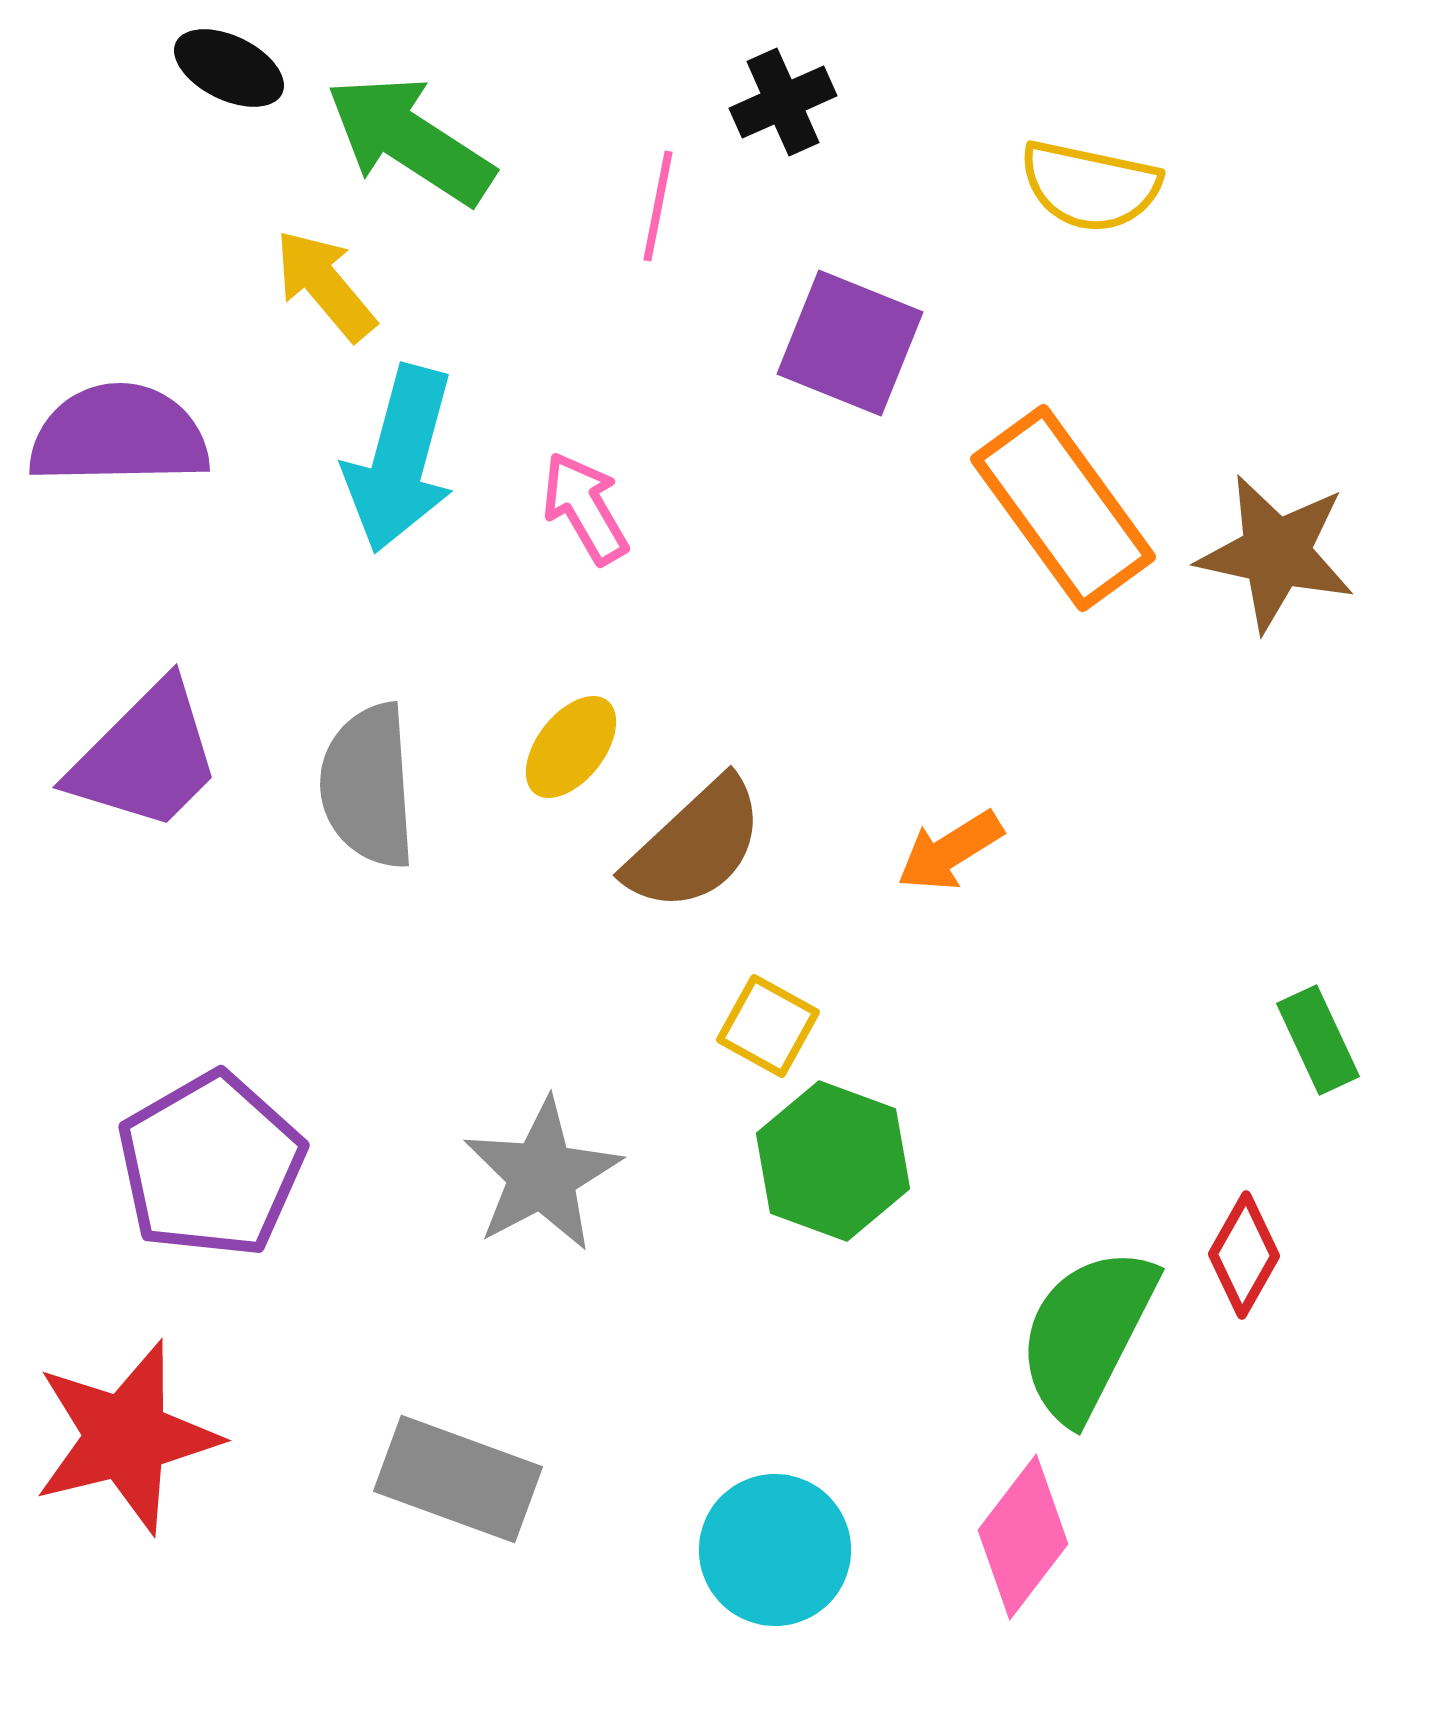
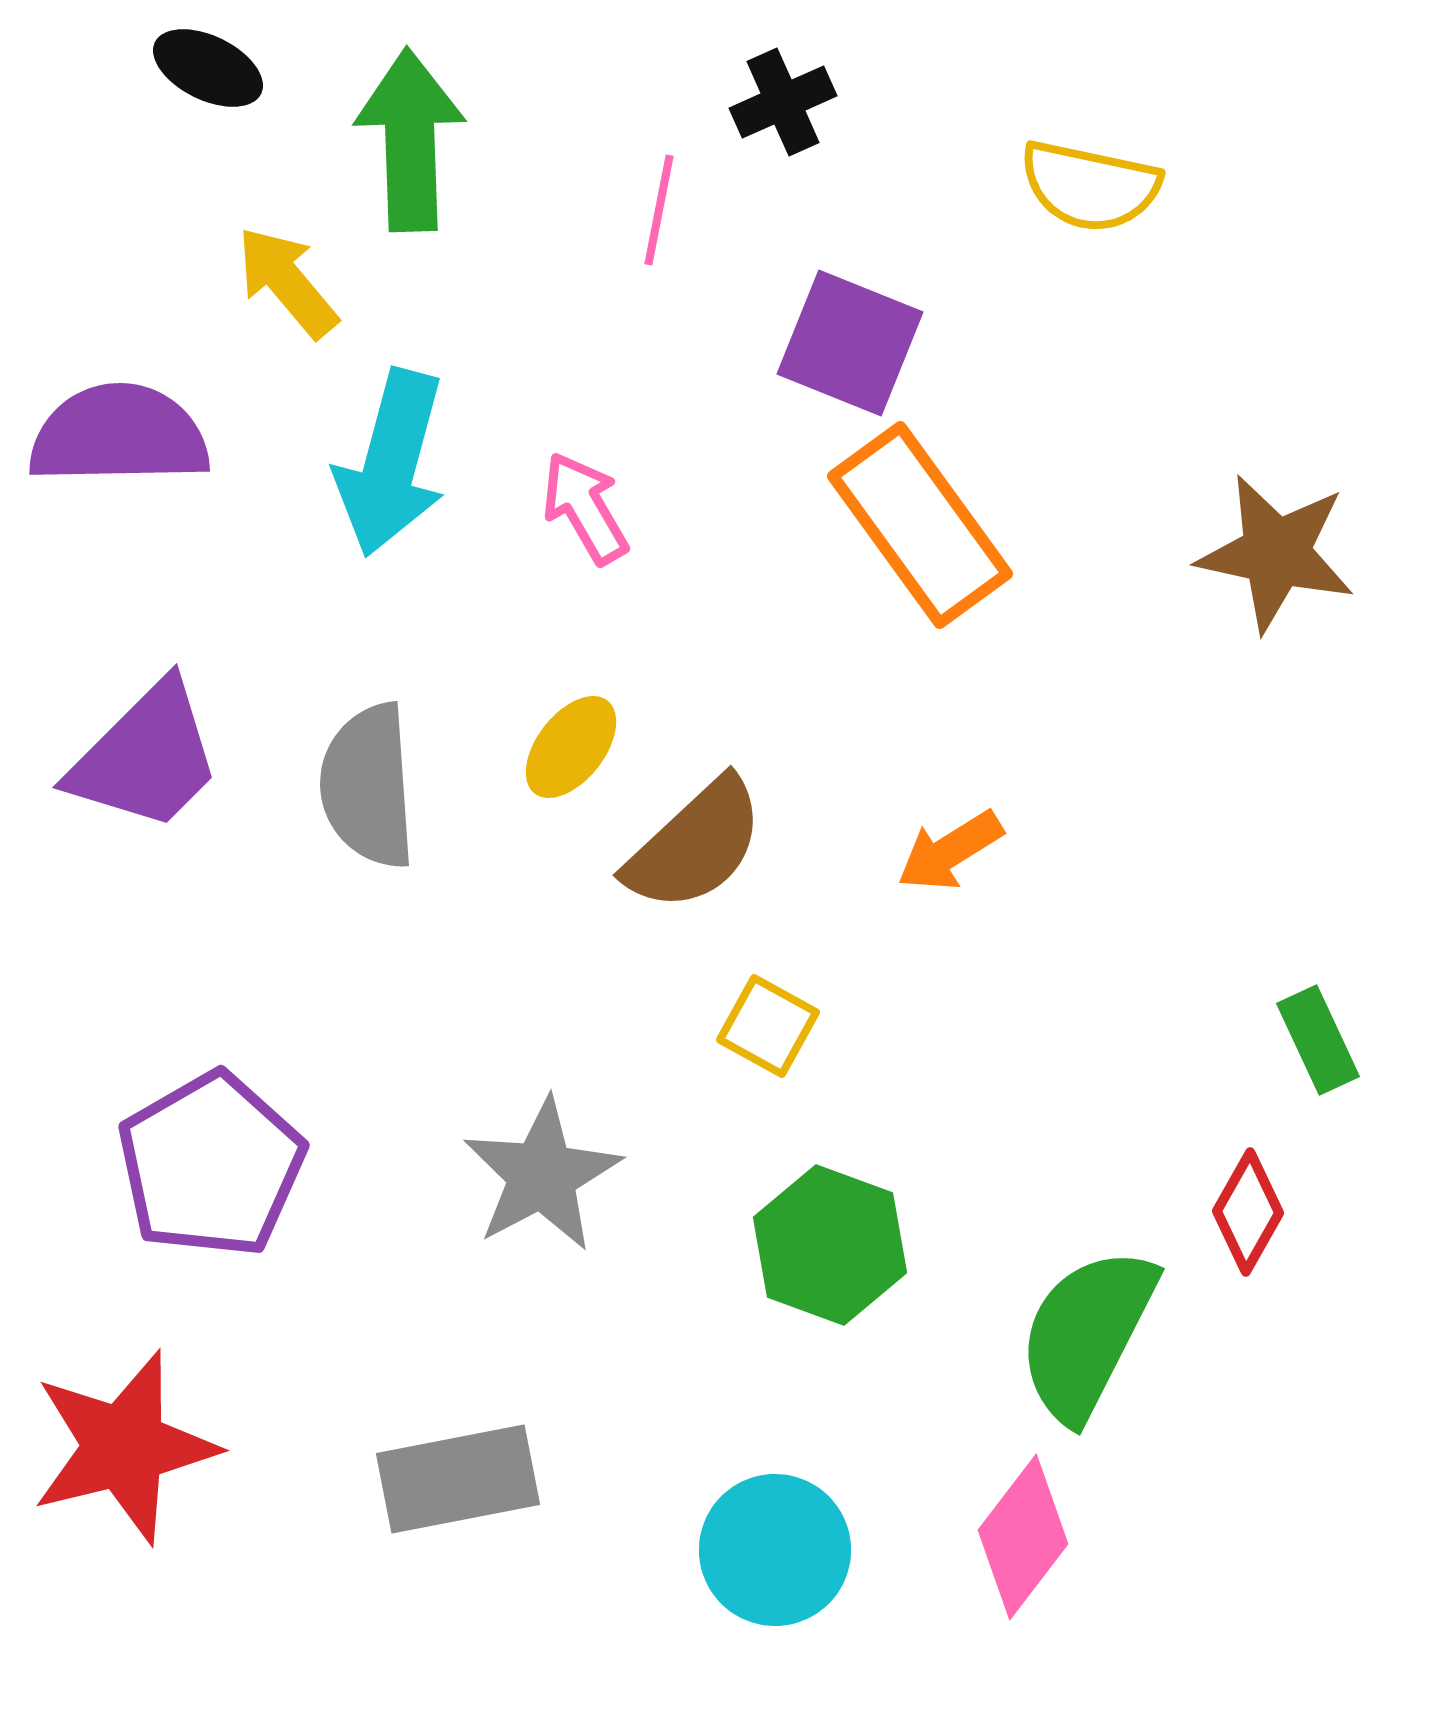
black ellipse: moved 21 px left
green arrow: rotated 55 degrees clockwise
pink line: moved 1 px right, 4 px down
yellow arrow: moved 38 px left, 3 px up
cyan arrow: moved 9 px left, 4 px down
orange rectangle: moved 143 px left, 17 px down
green hexagon: moved 3 px left, 84 px down
red diamond: moved 4 px right, 43 px up
red star: moved 2 px left, 10 px down
gray rectangle: rotated 31 degrees counterclockwise
